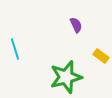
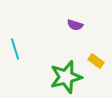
purple semicircle: moved 1 px left; rotated 133 degrees clockwise
yellow rectangle: moved 5 px left, 5 px down
